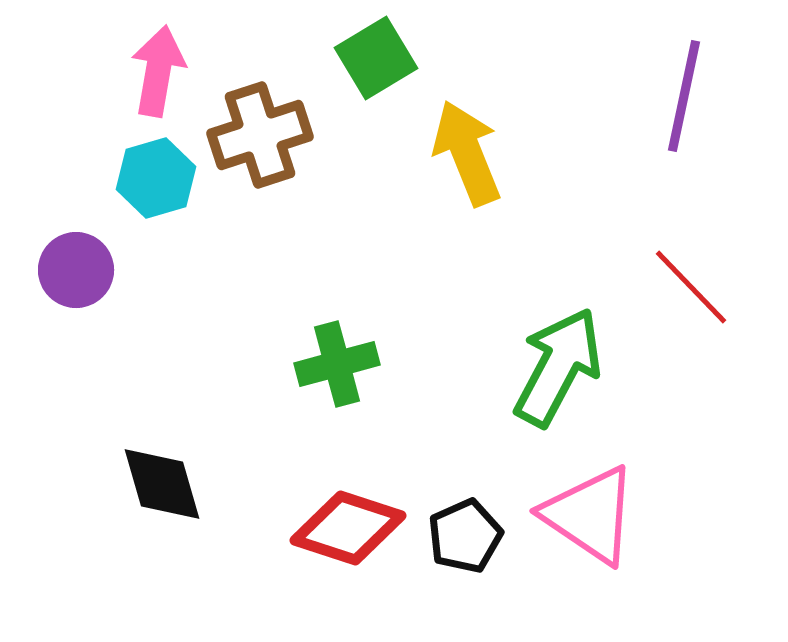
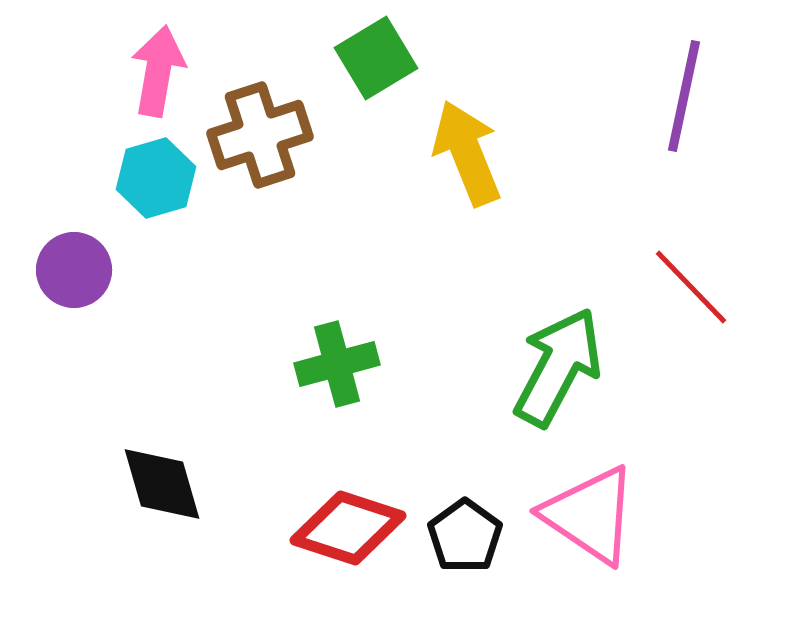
purple circle: moved 2 px left
black pentagon: rotated 12 degrees counterclockwise
